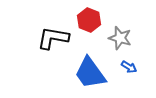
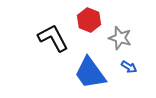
black L-shape: rotated 52 degrees clockwise
